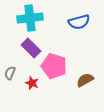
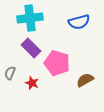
pink pentagon: moved 3 px right, 3 px up
